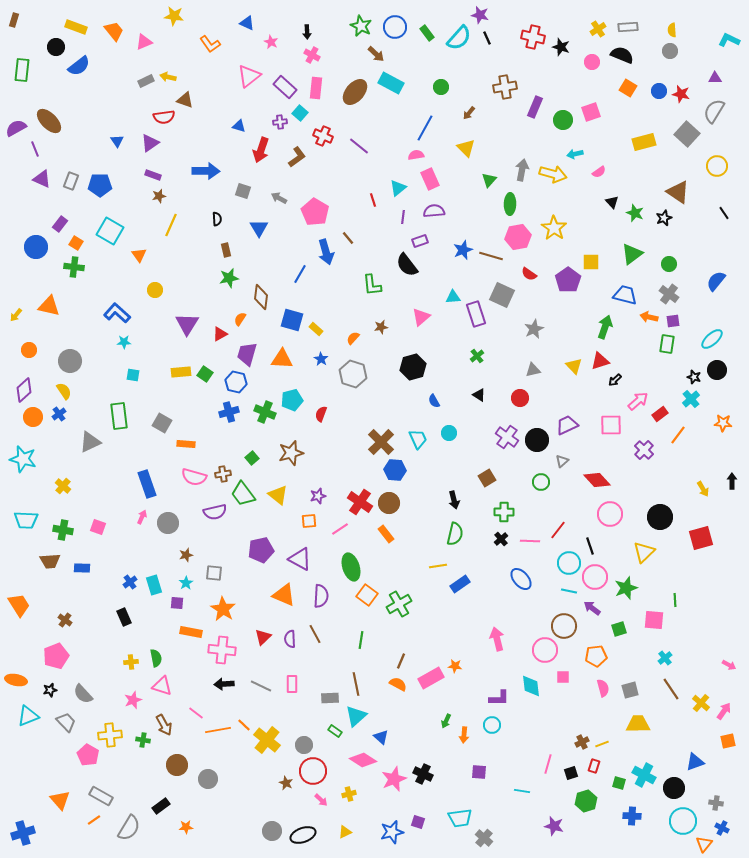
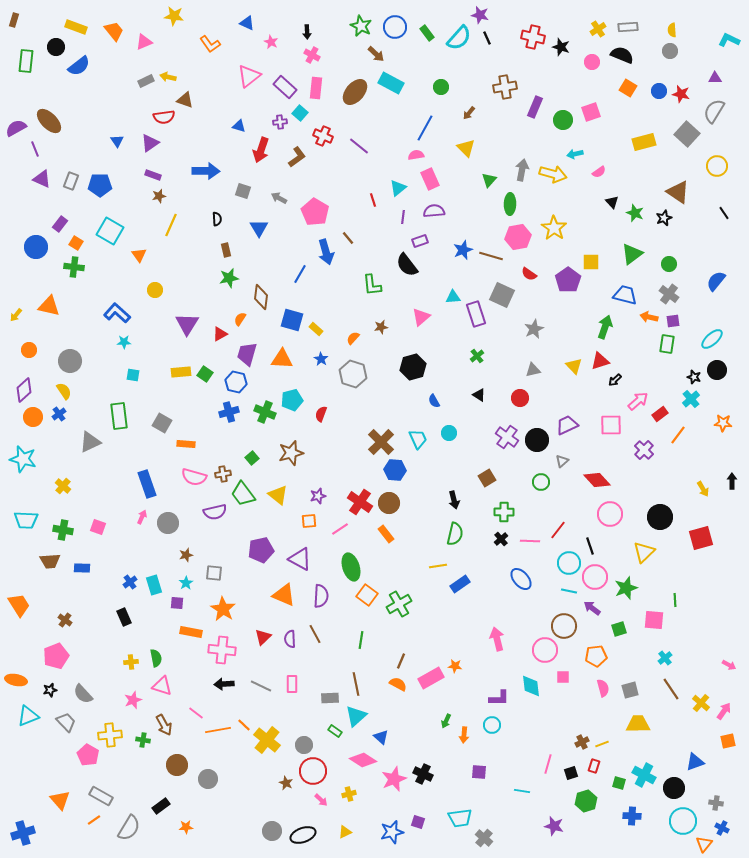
green rectangle at (22, 70): moved 4 px right, 9 px up
